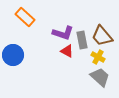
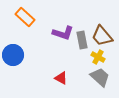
red triangle: moved 6 px left, 27 px down
